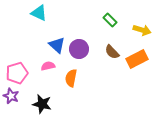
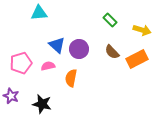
cyan triangle: rotated 30 degrees counterclockwise
pink pentagon: moved 4 px right, 10 px up
